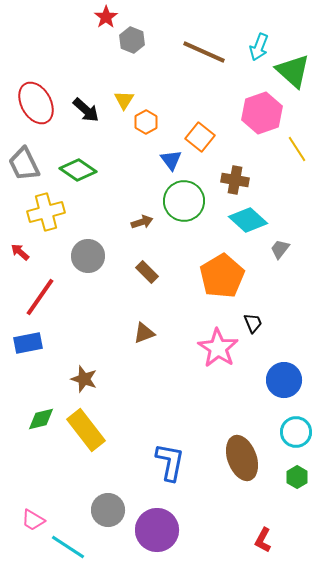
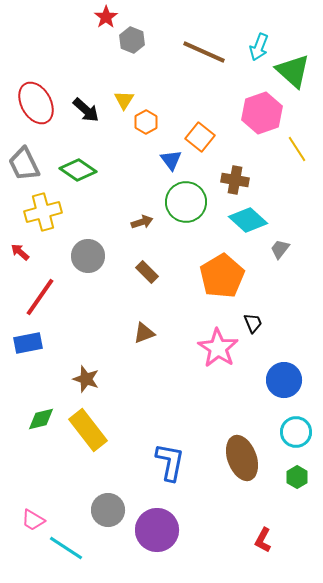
green circle at (184, 201): moved 2 px right, 1 px down
yellow cross at (46, 212): moved 3 px left
brown star at (84, 379): moved 2 px right
yellow rectangle at (86, 430): moved 2 px right
cyan line at (68, 547): moved 2 px left, 1 px down
